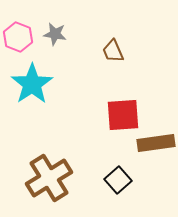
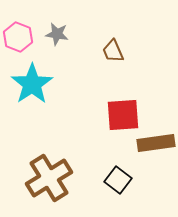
gray star: moved 2 px right
black square: rotated 12 degrees counterclockwise
